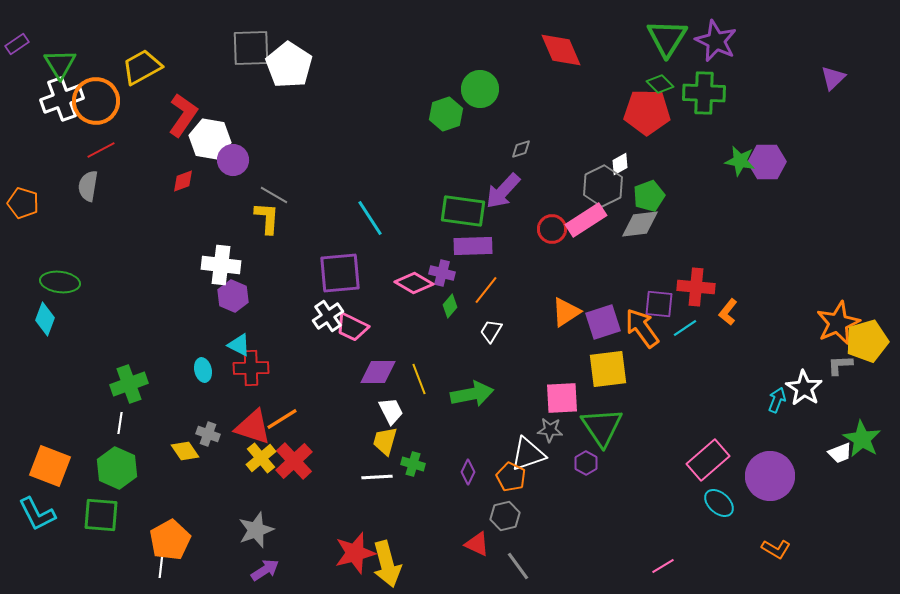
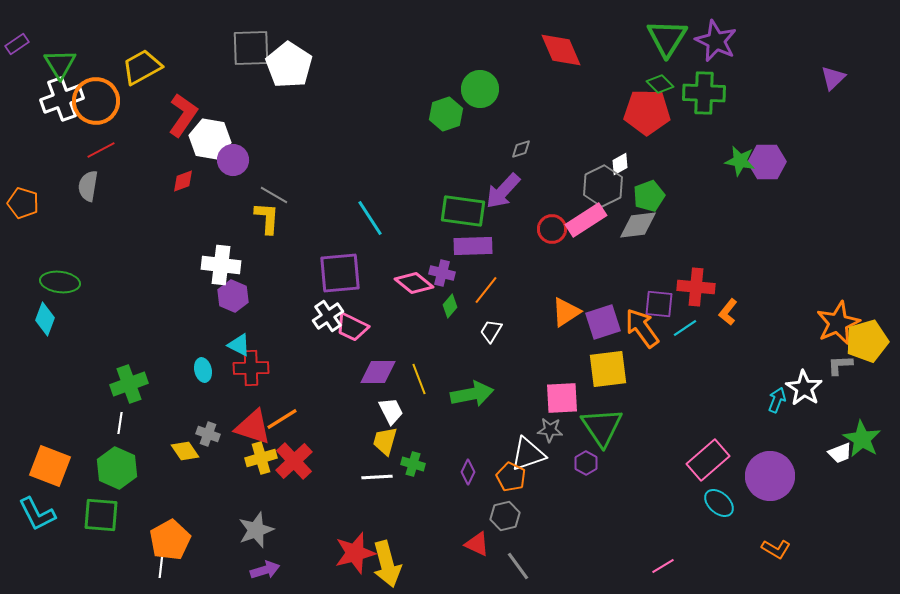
gray diamond at (640, 224): moved 2 px left, 1 px down
pink diamond at (414, 283): rotated 9 degrees clockwise
yellow cross at (261, 458): rotated 24 degrees clockwise
purple arrow at (265, 570): rotated 16 degrees clockwise
